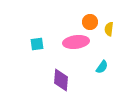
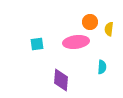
cyan semicircle: rotated 32 degrees counterclockwise
